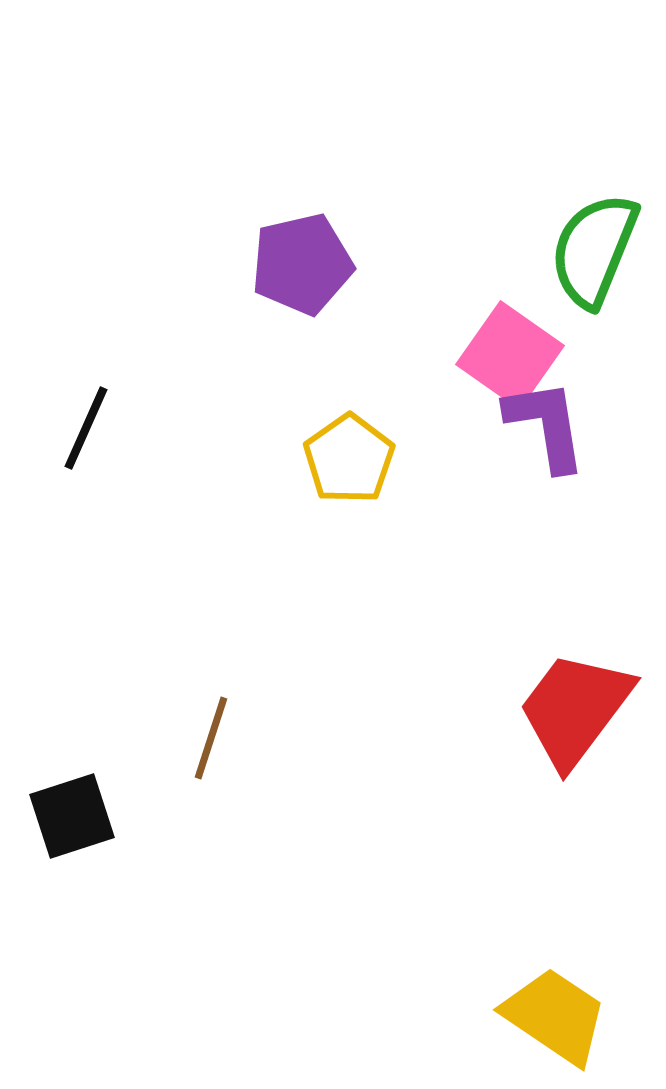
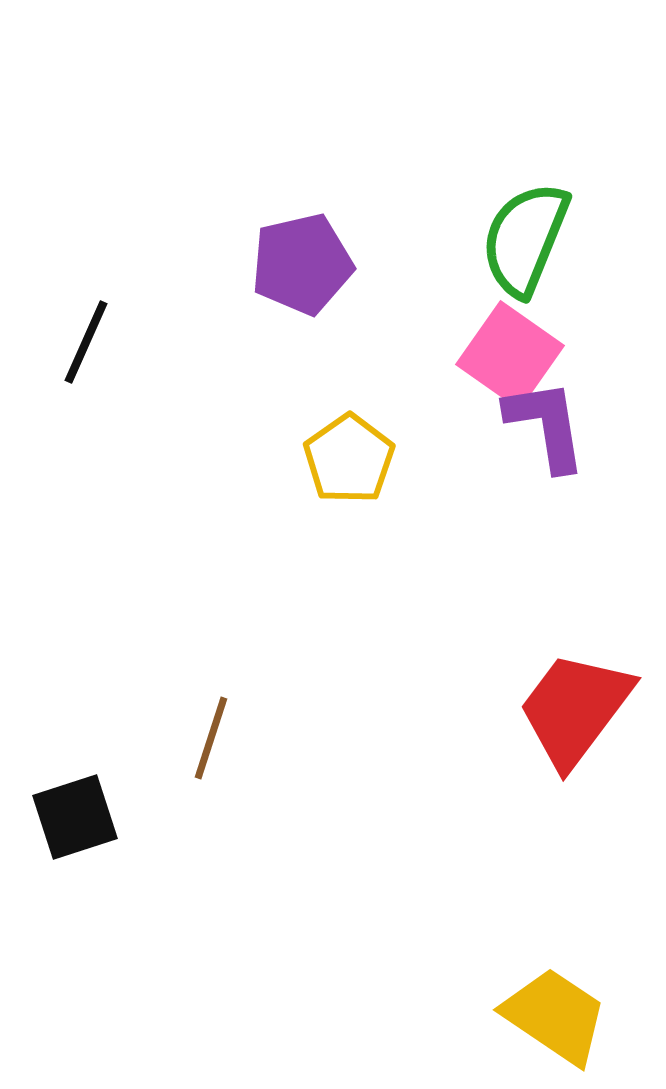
green semicircle: moved 69 px left, 11 px up
black line: moved 86 px up
black square: moved 3 px right, 1 px down
